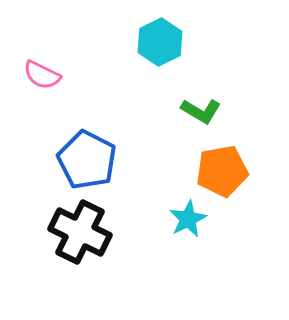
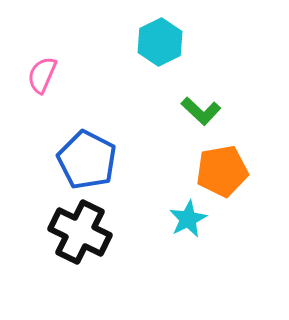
pink semicircle: rotated 87 degrees clockwise
green L-shape: rotated 12 degrees clockwise
